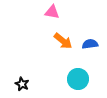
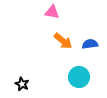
cyan circle: moved 1 px right, 2 px up
